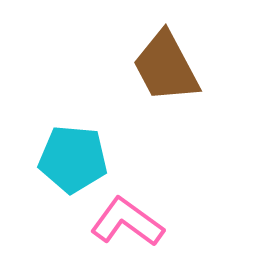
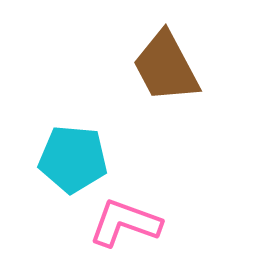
pink L-shape: moved 2 px left, 1 px down; rotated 16 degrees counterclockwise
